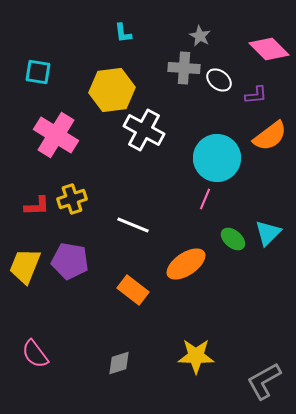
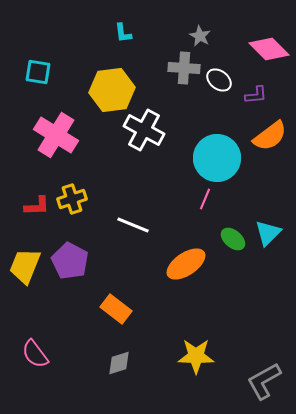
purple pentagon: rotated 18 degrees clockwise
orange rectangle: moved 17 px left, 19 px down
